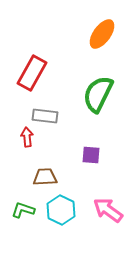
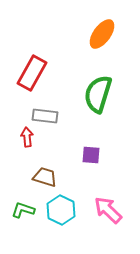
green semicircle: rotated 9 degrees counterclockwise
brown trapezoid: rotated 20 degrees clockwise
pink arrow: rotated 8 degrees clockwise
